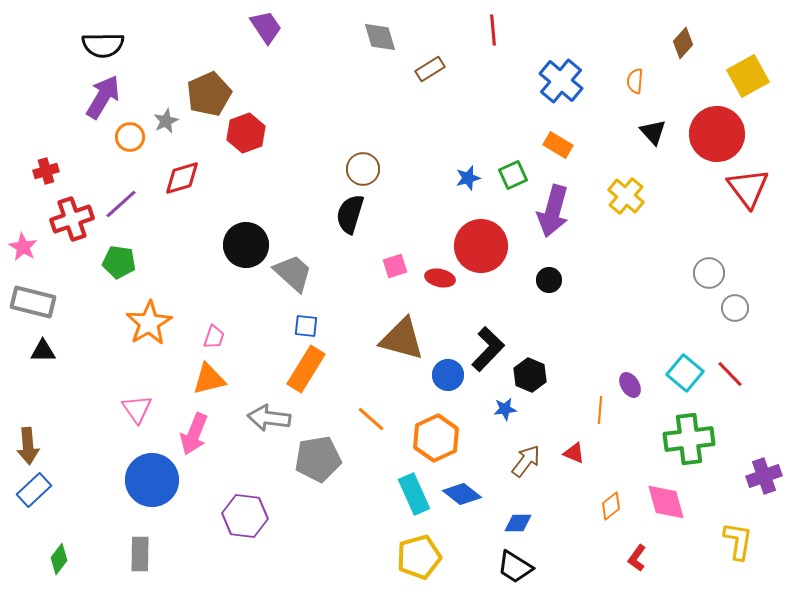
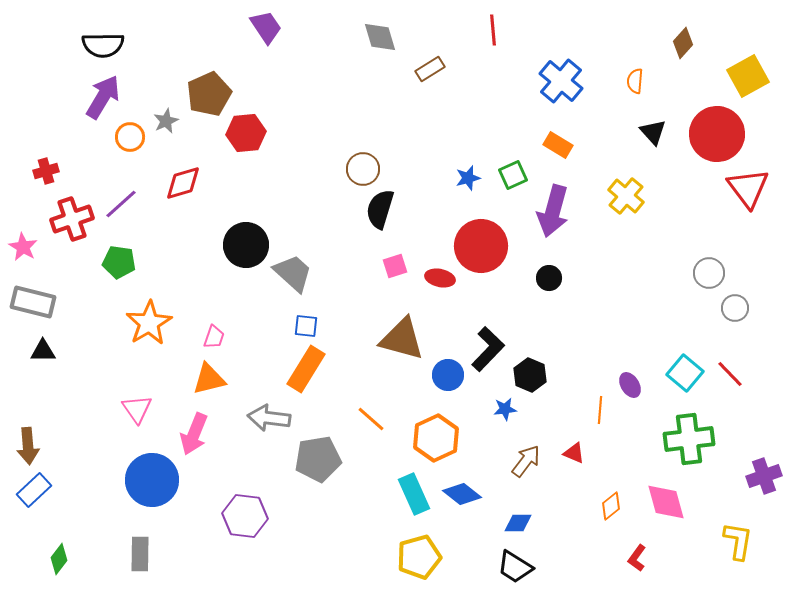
red hexagon at (246, 133): rotated 15 degrees clockwise
red diamond at (182, 178): moved 1 px right, 5 px down
black semicircle at (350, 214): moved 30 px right, 5 px up
black circle at (549, 280): moved 2 px up
